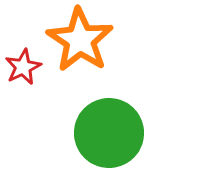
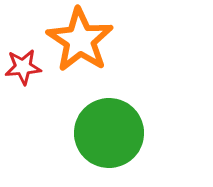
red star: rotated 21 degrees clockwise
